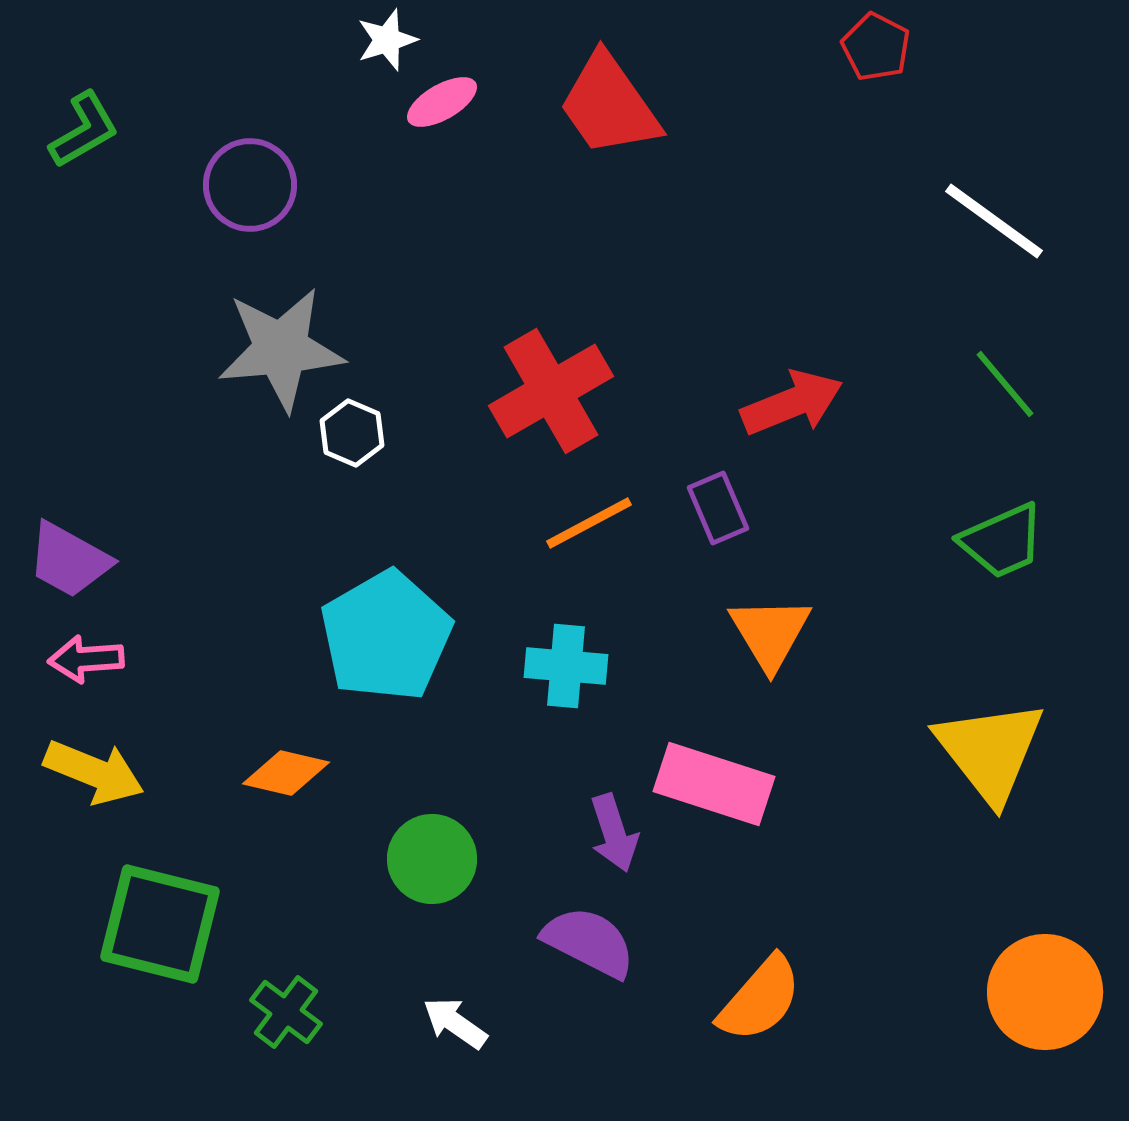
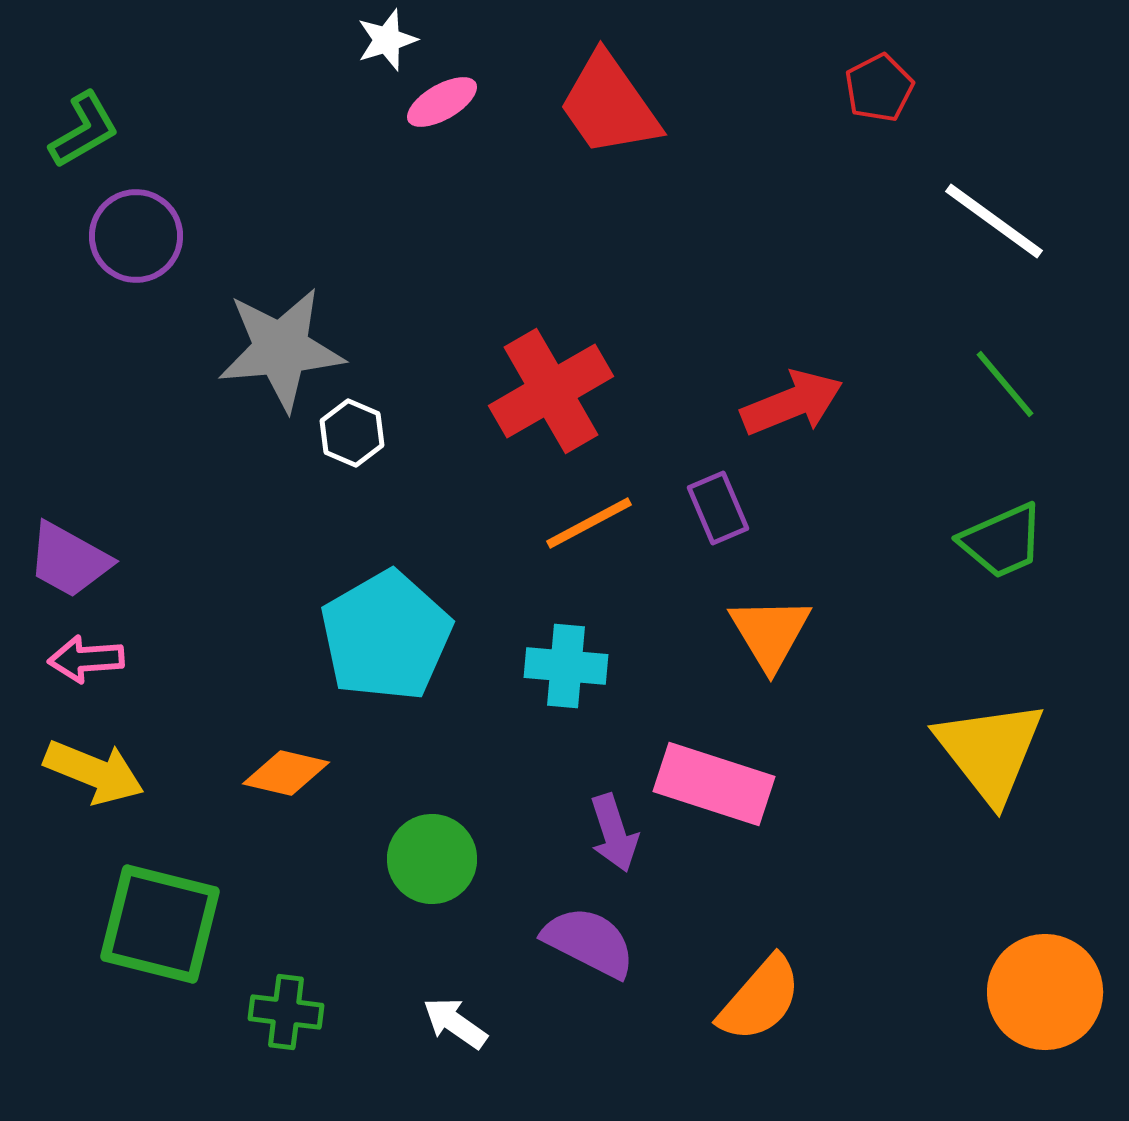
red pentagon: moved 3 px right, 41 px down; rotated 18 degrees clockwise
purple circle: moved 114 px left, 51 px down
green cross: rotated 30 degrees counterclockwise
